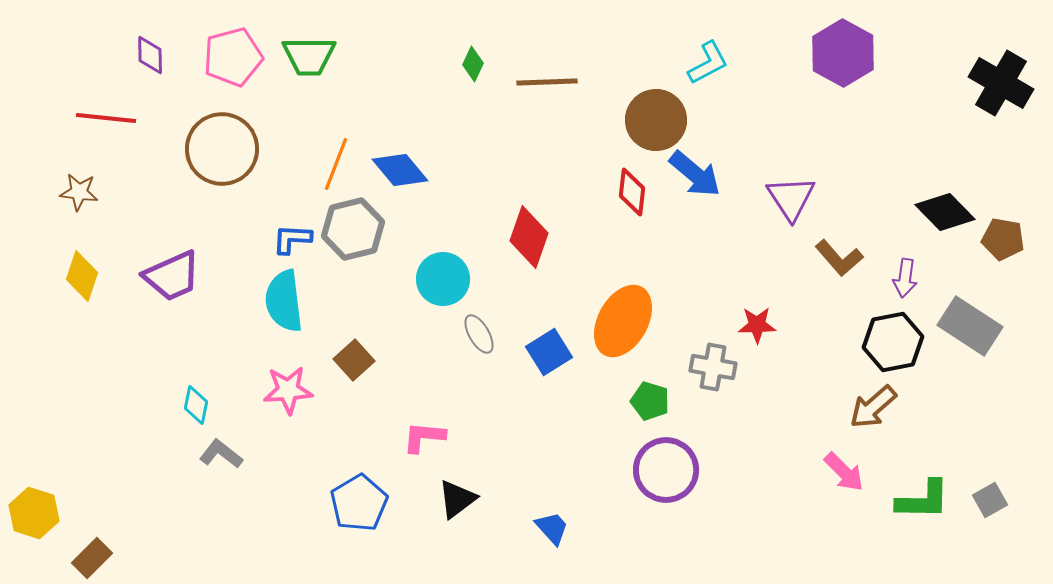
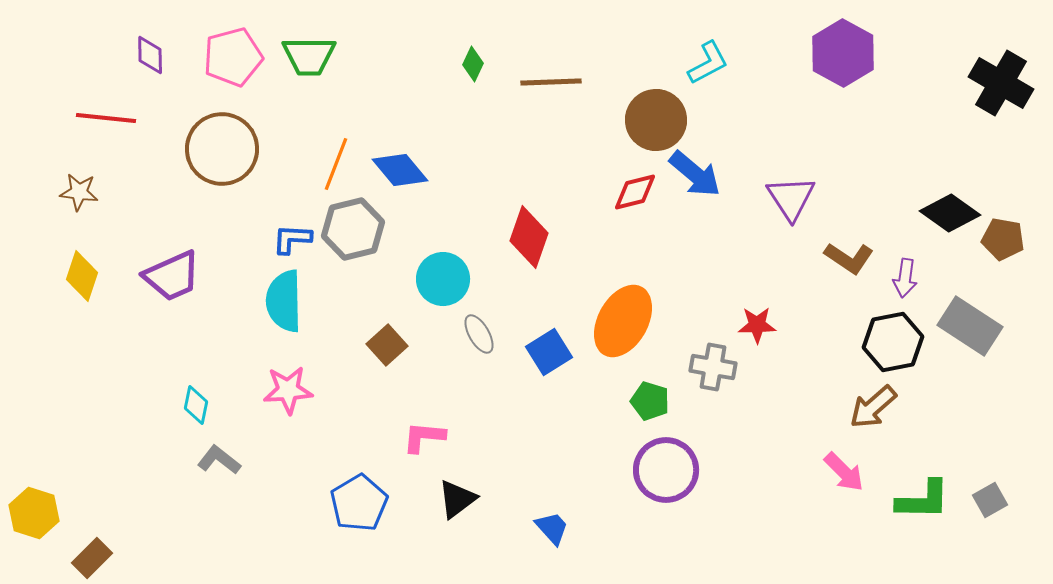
brown line at (547, 82): moved 4 px right
red diamond at (632, 192): moved 3 px right; rotated 69 degrees clockwise
black diamond at (945, 212): moved 5 px right, 1 px down; rotated 10 degrees counterclockwise
brown L-shape at (839, 258): moved 10 px right; rotated 15 degrees counterclockwise
cyan semicircle at (284, 301): rotated 6 degrees clockwise
brown square at (354, 360): moved 33 px right, 15 px up
gray L-shape at (221, 454): moved 2 px left, 6 px down
